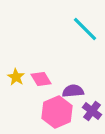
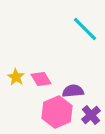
purple cross: moved 1 px left, 4 px down; rotated 12 degrees clockwise
